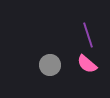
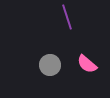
purple line: moved 21 px left, 18 px up
